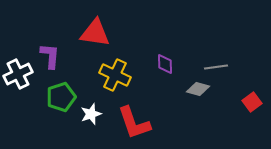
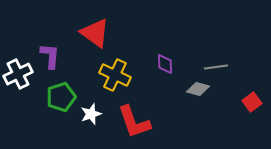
red triangle: rotated 28 degrees clockwise
red L-shape: moved 1 px up
